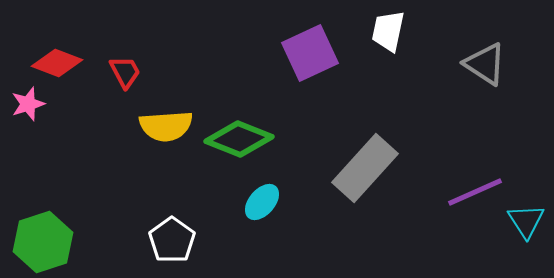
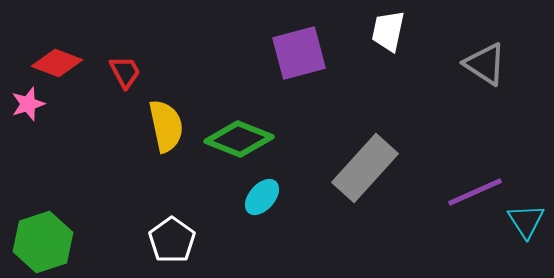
purple square: moved 11 px left; rotated 10 degrees clockwise
yellow semicircle: rotated 98 degrees counterclockwise
cyan ellipse: moved 5 px up
